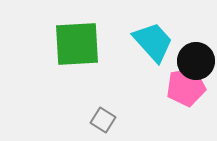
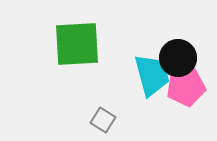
cyan trapezoid: moved 1 px left, 33 px down; rotated 27 degrees clockwise
black circle: moved 18 px left, 3 px up
